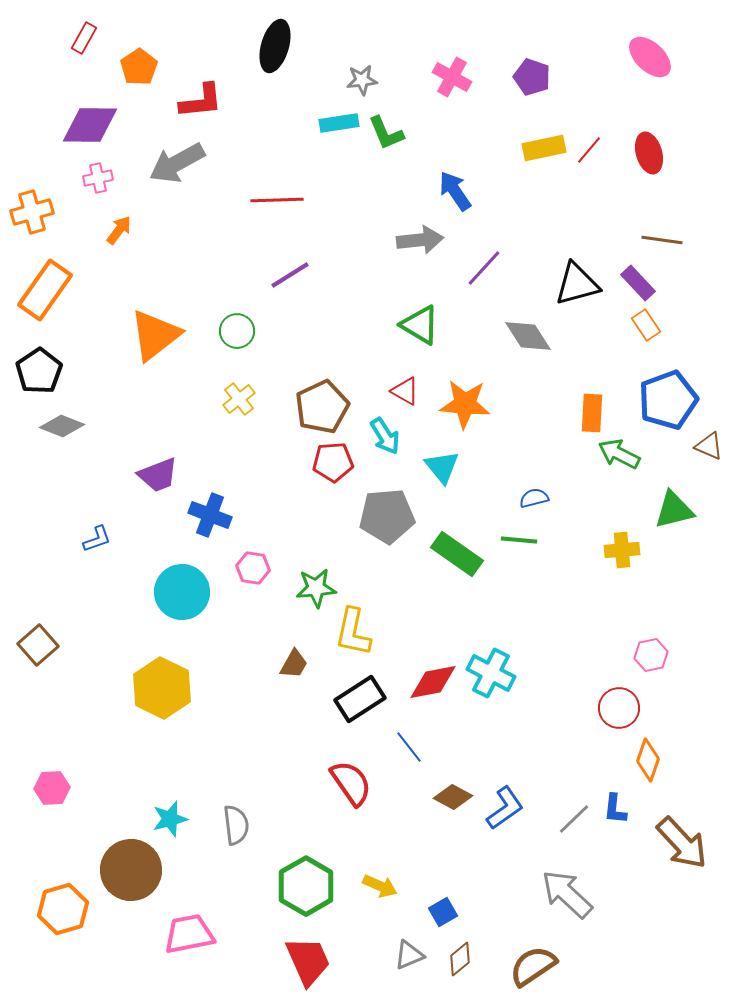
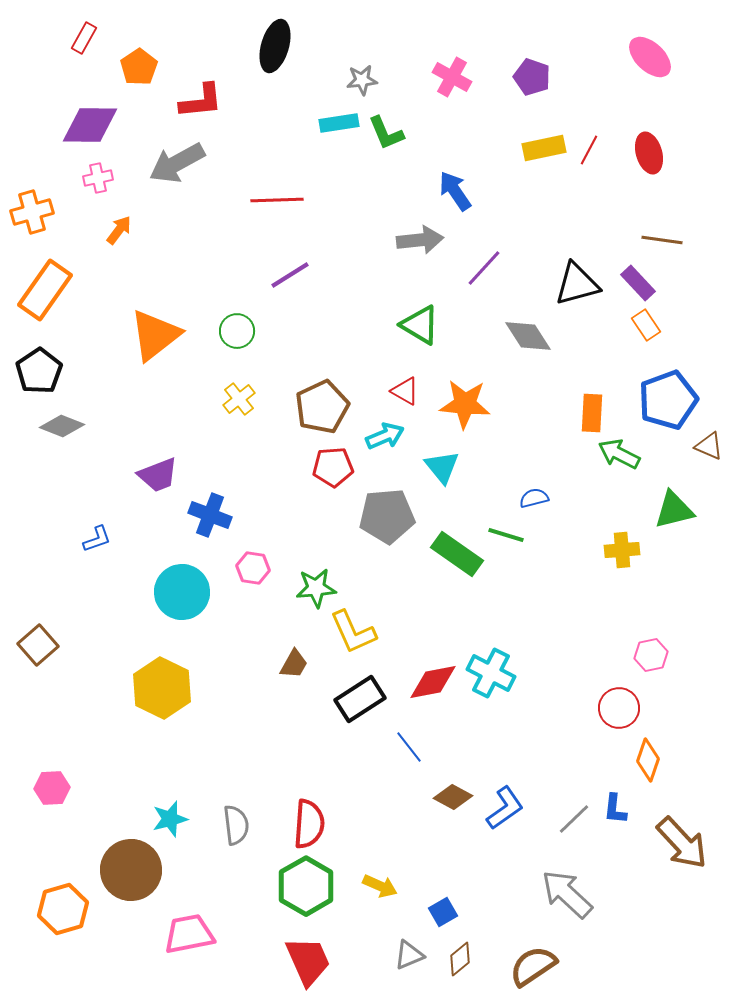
red line at (589, 150): rotated 12 degrees counterclockwise
cyan arrow at (385, 436): rotated 81 degrees counterclockwise
red pentagon at (333, 462): moved 5 px down
green line at (519, 540): moved 13 px left, 5 px up; rotated 12 degrees clockwise
yellow L-shape at (353, 632): rotated 36 degrees counterclockwise
red semicircle at (351, 783): moved 42 px left, 41 px down; rotated 39 degrees clockwise
